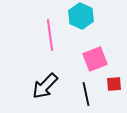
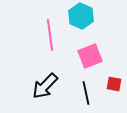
pink square: moved 5 px left, 3 px up
red square: rotated 14 degrees clockwise
black line: moved 1 px up
